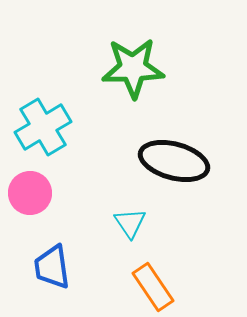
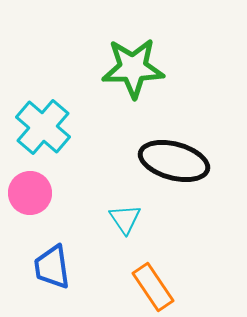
cyan cross: rotated 18 degrees counterclockwise
cyan triangle: moved 5 px left, 4 px up
